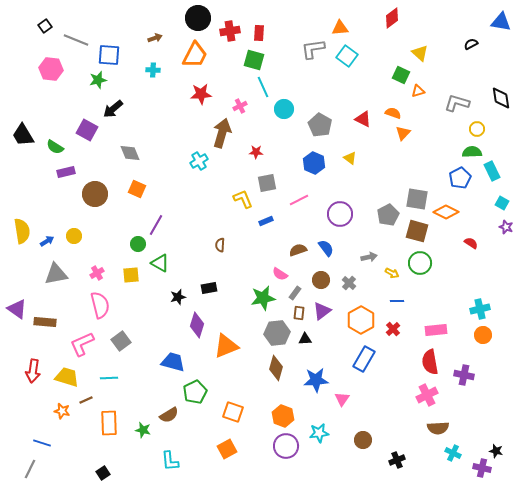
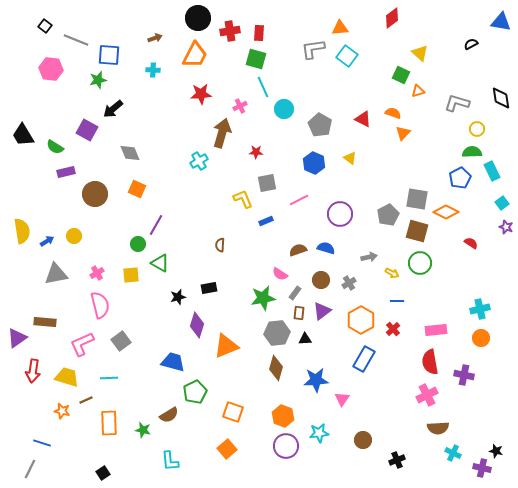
black square at (45, 26): rotated 16 degrees counterclockwise
green square at (254, 60): moved 2 px right, 1 px up
cyan square at (502, 203): rotated 24 degrees clockwise
blue semicircle at (326, 248): rotated 36 degrees counterclockwise
gray cross at (349, 283): rotated 16 degrees clockwise
purple triangle at (17, 309): moved 29 px down; rotated 50 degrees clockwise
orange circle at (483, 335): moved 2 px left, 3 px down
orange square at (227, 449): rotated 12 degrees counterclockwise
